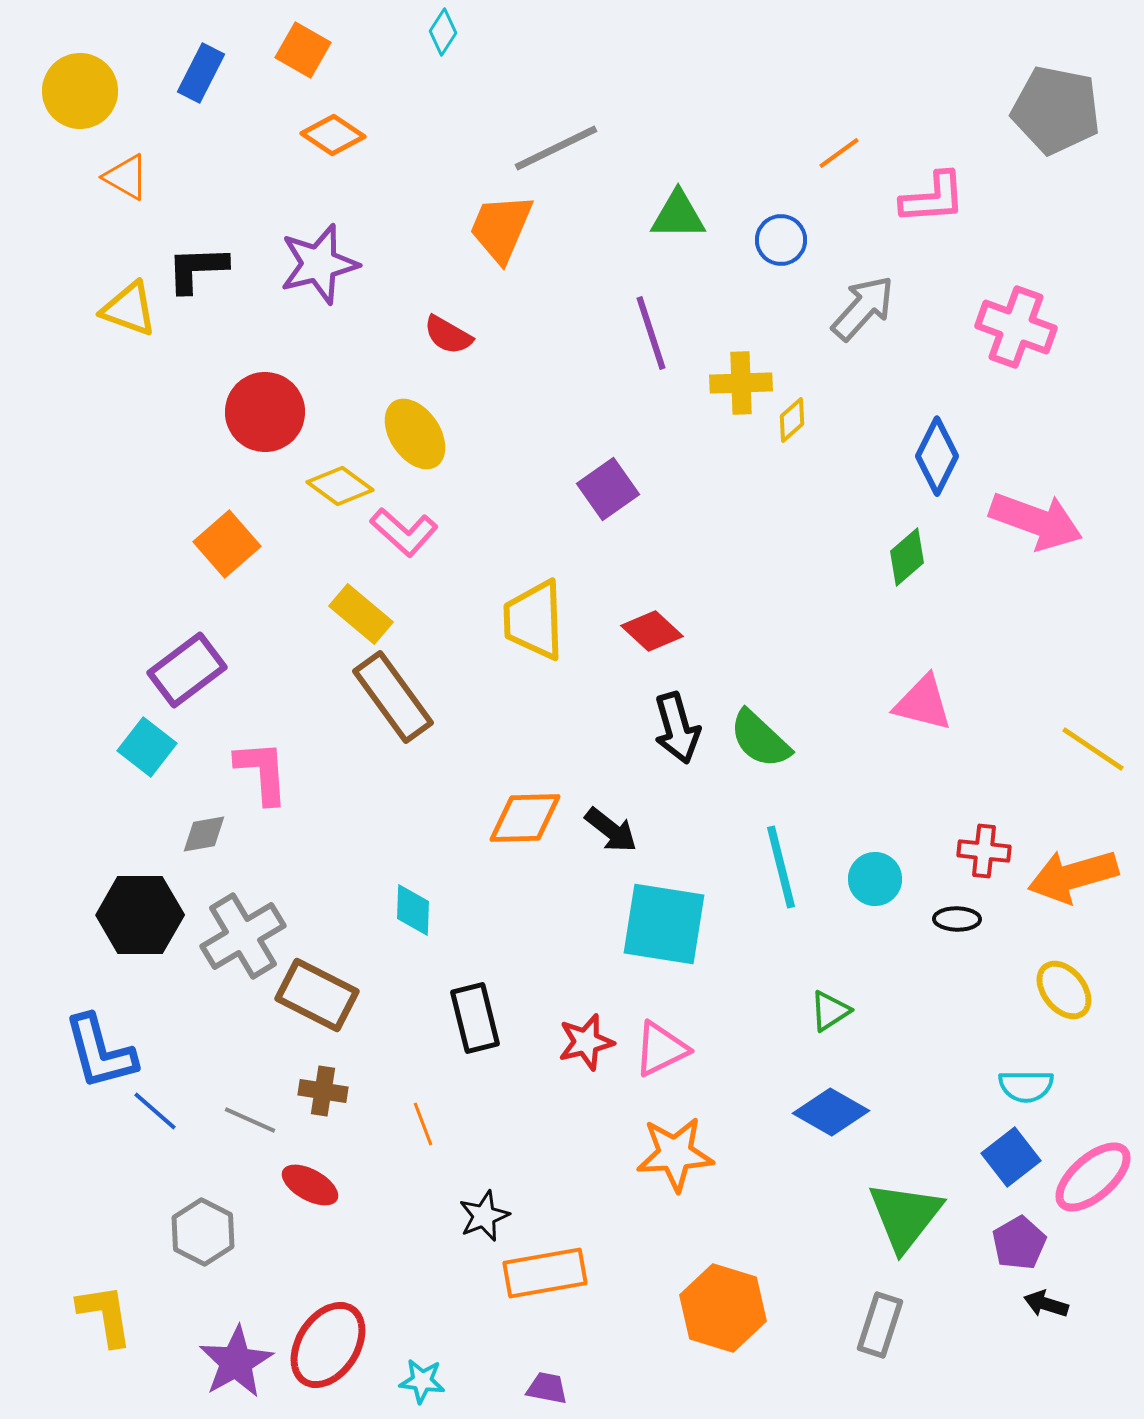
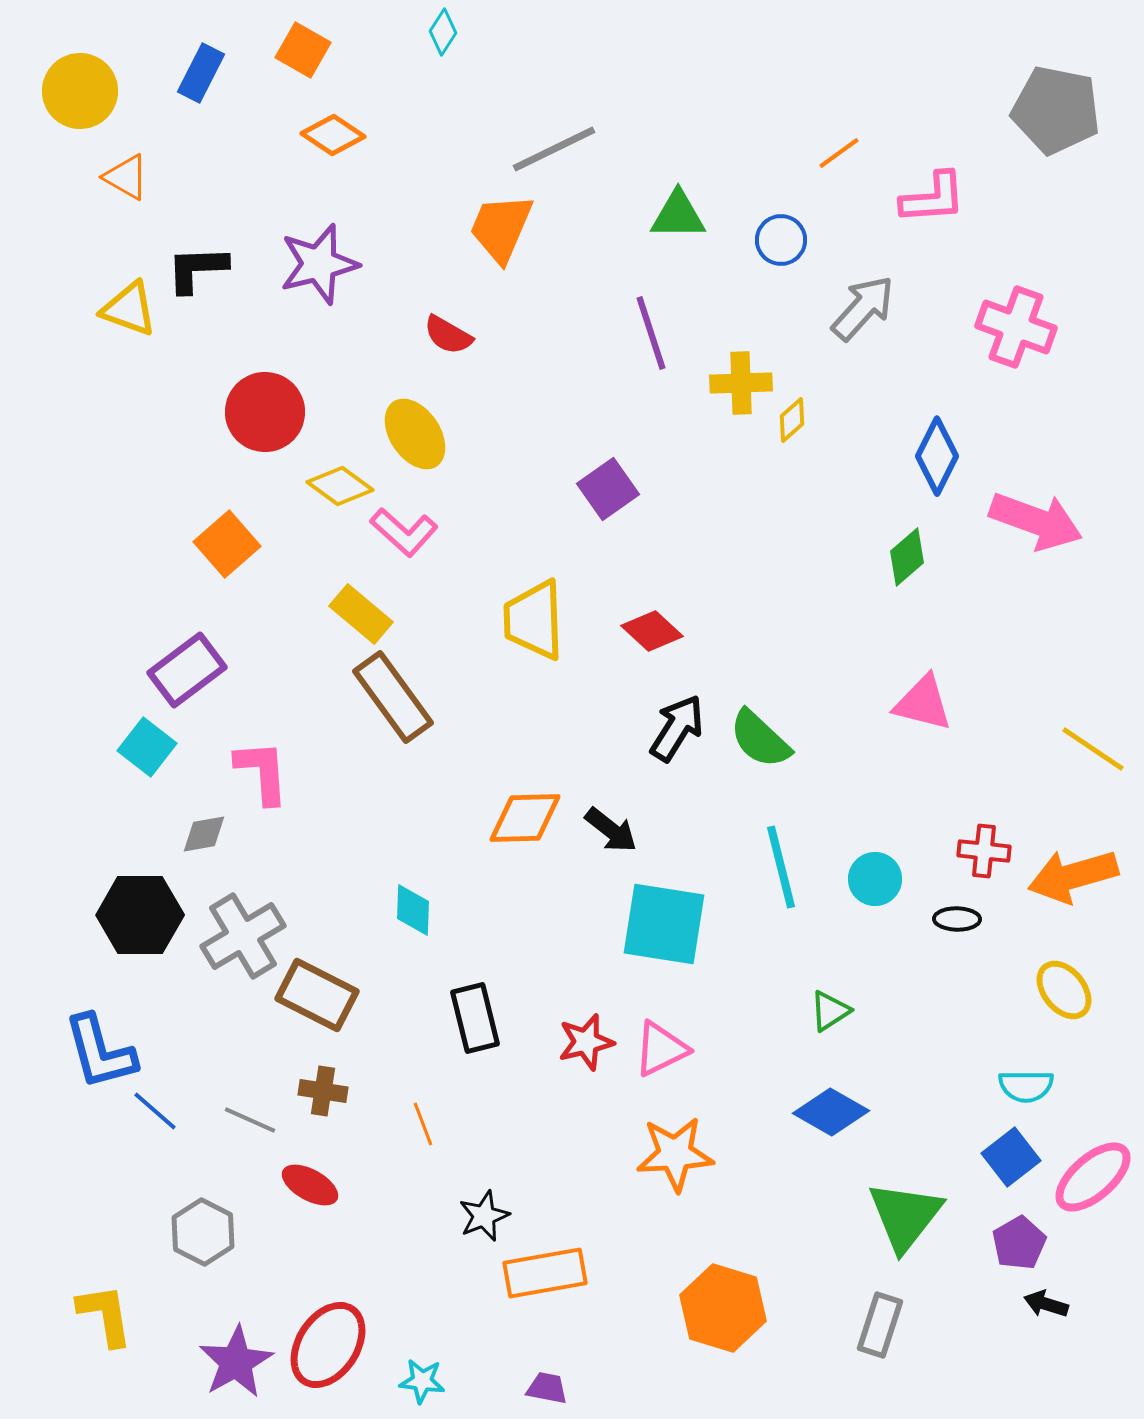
gray line at (556, 148): moved 2 px left, 1 px down
black arrow at (677, 728): rotated 132 degrees counterclockwise
